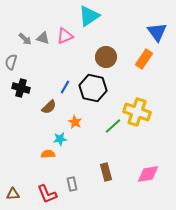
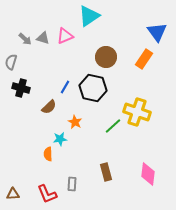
orange semicircle: rotated 88 degrees counterclockwise
pink diamond: rotated 75 degrees counterclockwise
gray rectangle: rotated 16 degrees clockwise
